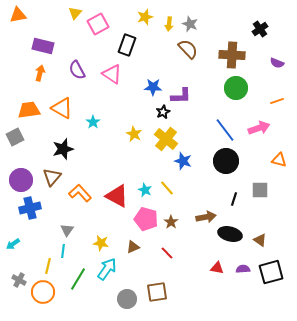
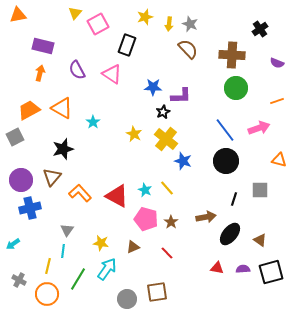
orange trapezoid at (29, 110): rotated 20 degrees counterclockwise
black ellipse at (230, 234): rotated 65 degrees counterclockwise
orange circle at (43, 292): moved 4 px right, 2 px down
